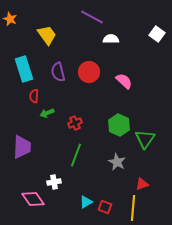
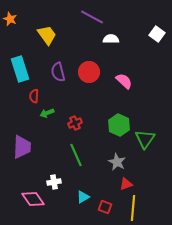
cyan rectangle: moved 4 px left
green line: rotated 45 degrees counterclockwise
red triangle: moved 16 px left
cyan triangle: moved 3 px left, 5 px up
